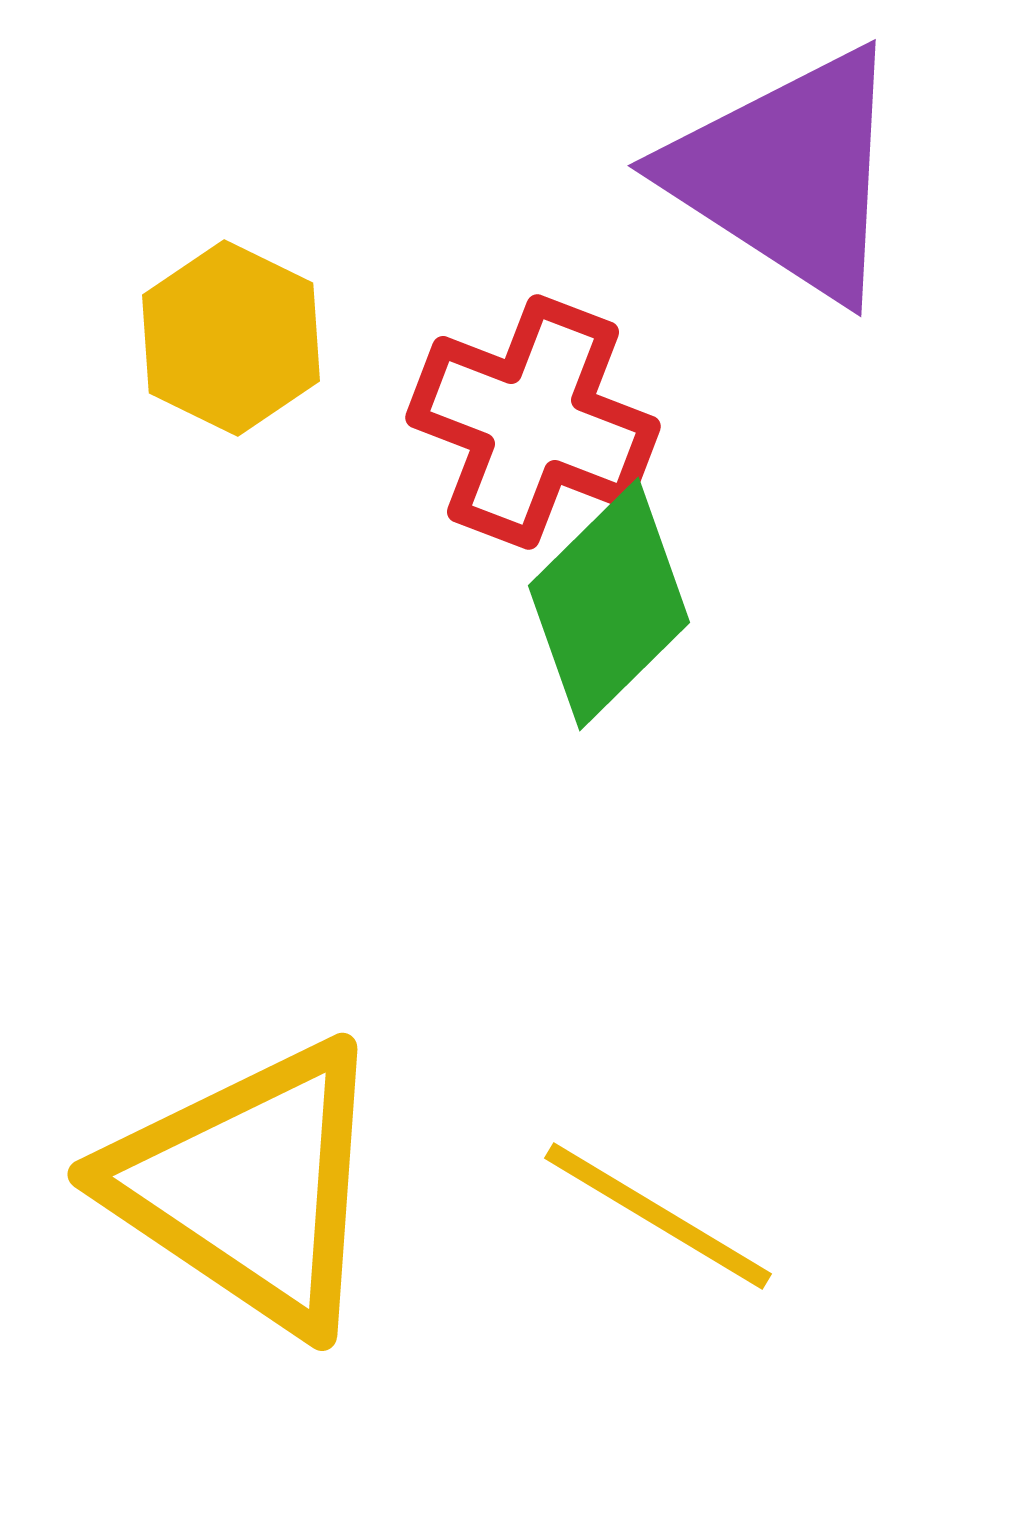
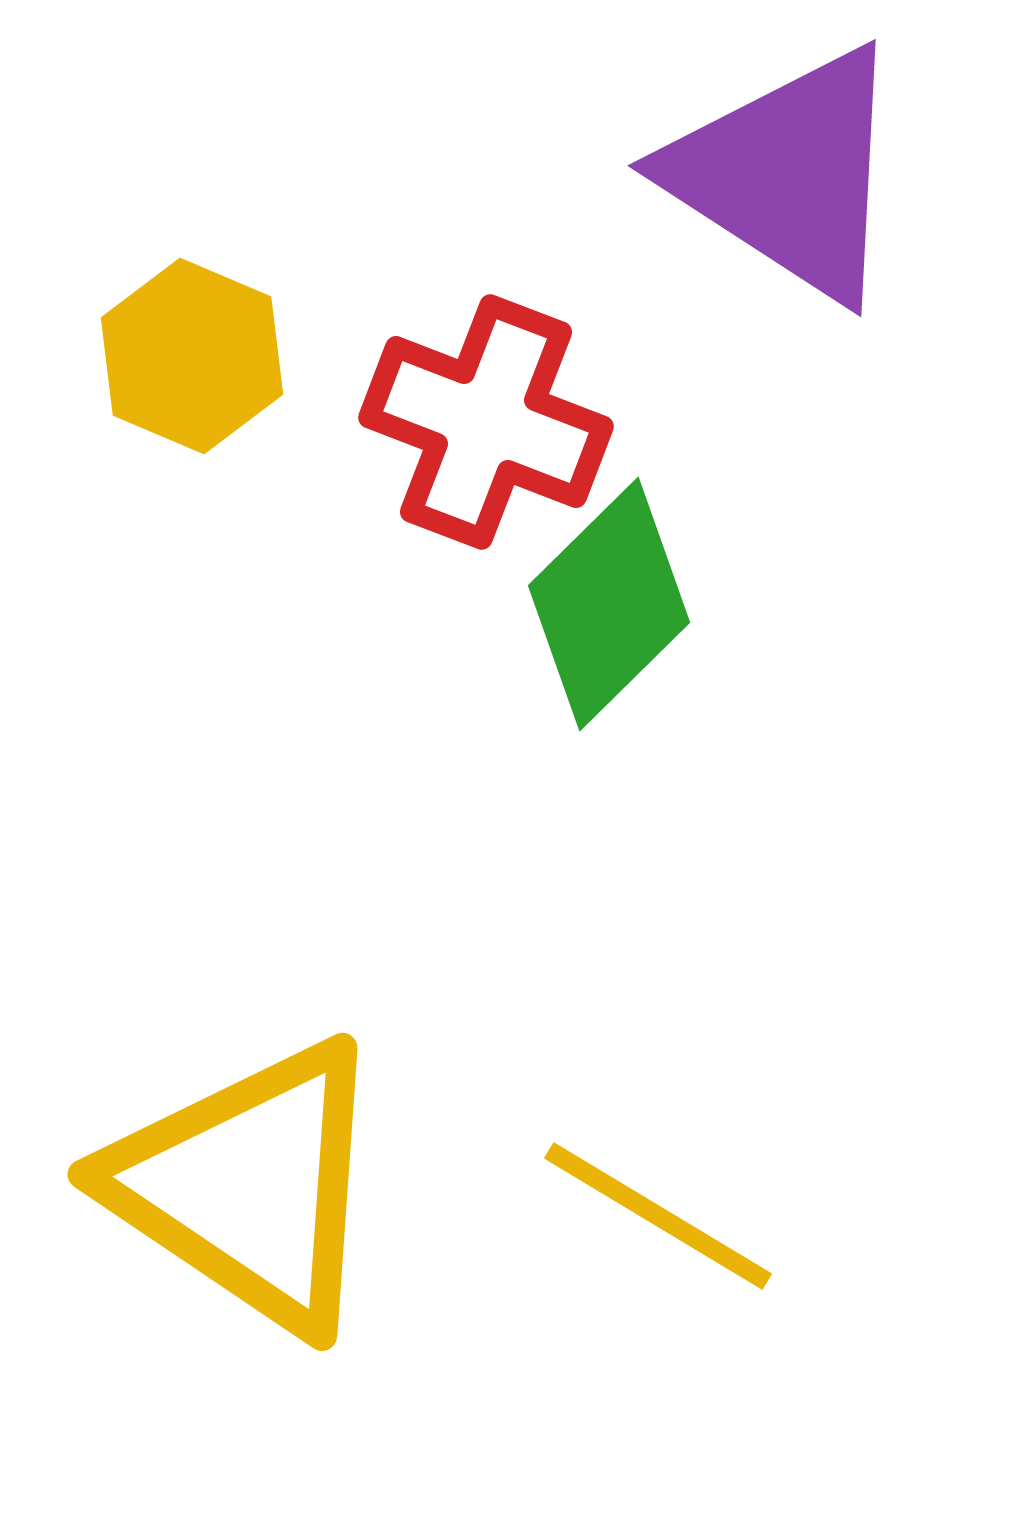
yellow hexagon: moved 39 px left, 18 px down; rotated 3 degrees counterclockwise
red cross: moved 47 px left
